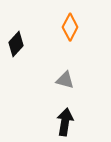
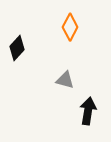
black diamond: moved 1 px right, 4 px down
black arrow: moved 23 px right, 11 px up
